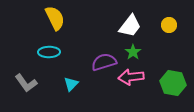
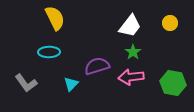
yellow circle: moved 1 px right, 2 px up
purple semicircle: moved 7 px left, 4 px down
